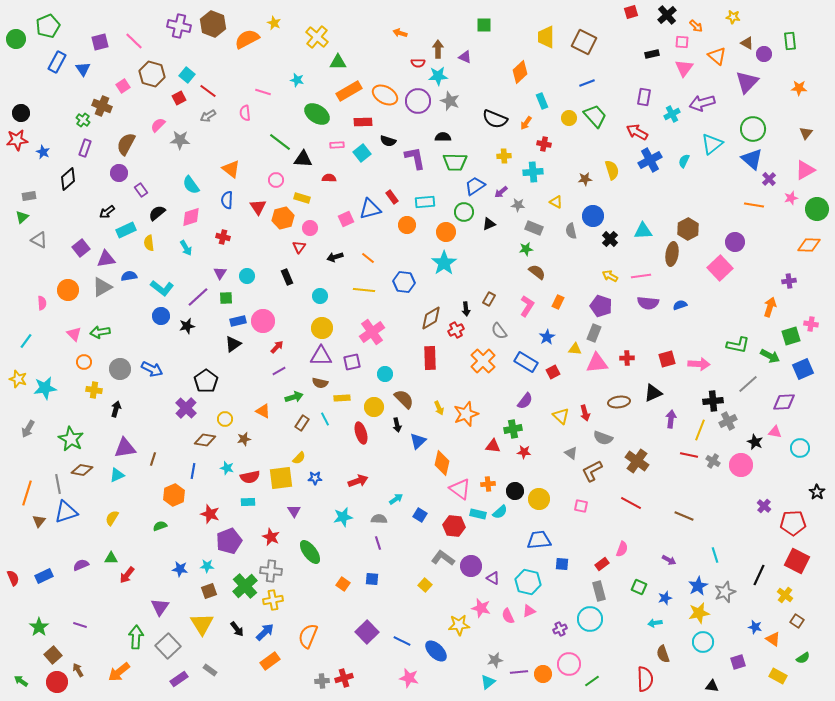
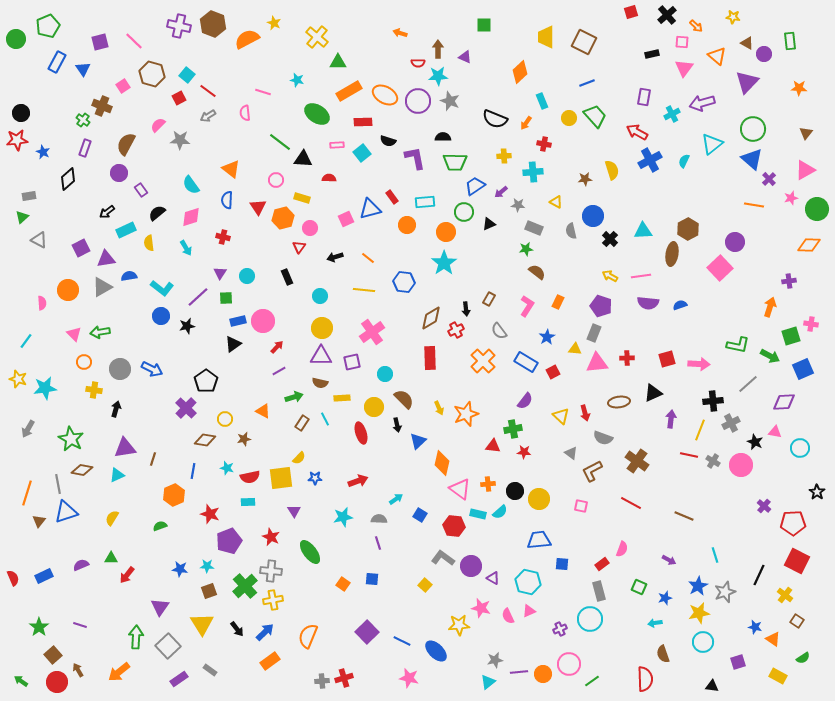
purple square at (81, 248): rotated 12 degrees clockwise
gray cross at (728, 421): moved 3 px right, 2 px down
